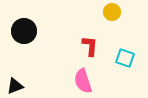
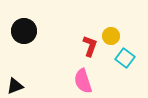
yellow circle: moved 1 px left, 24 px down
red L-shape: rotated 15 degrees clockwise
cyan square: rotated 18 degrees clockwise
